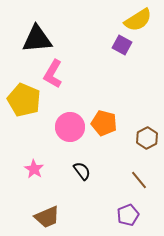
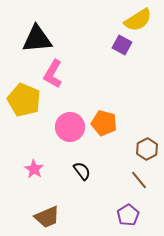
brown hexagon: moved 11 px down
purple pentagon: rotated 10 degrees counterclockwise
